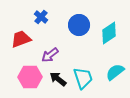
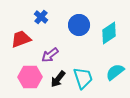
black arrow: rotated 90 degrees counterclockwise
